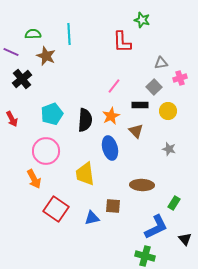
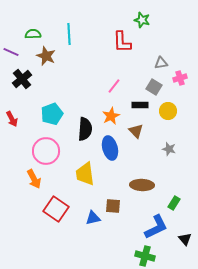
gray square: rotated 14 degrees counterclockwise
black semicircle: moved 9 px down
blue triangle: moved 1 px right
